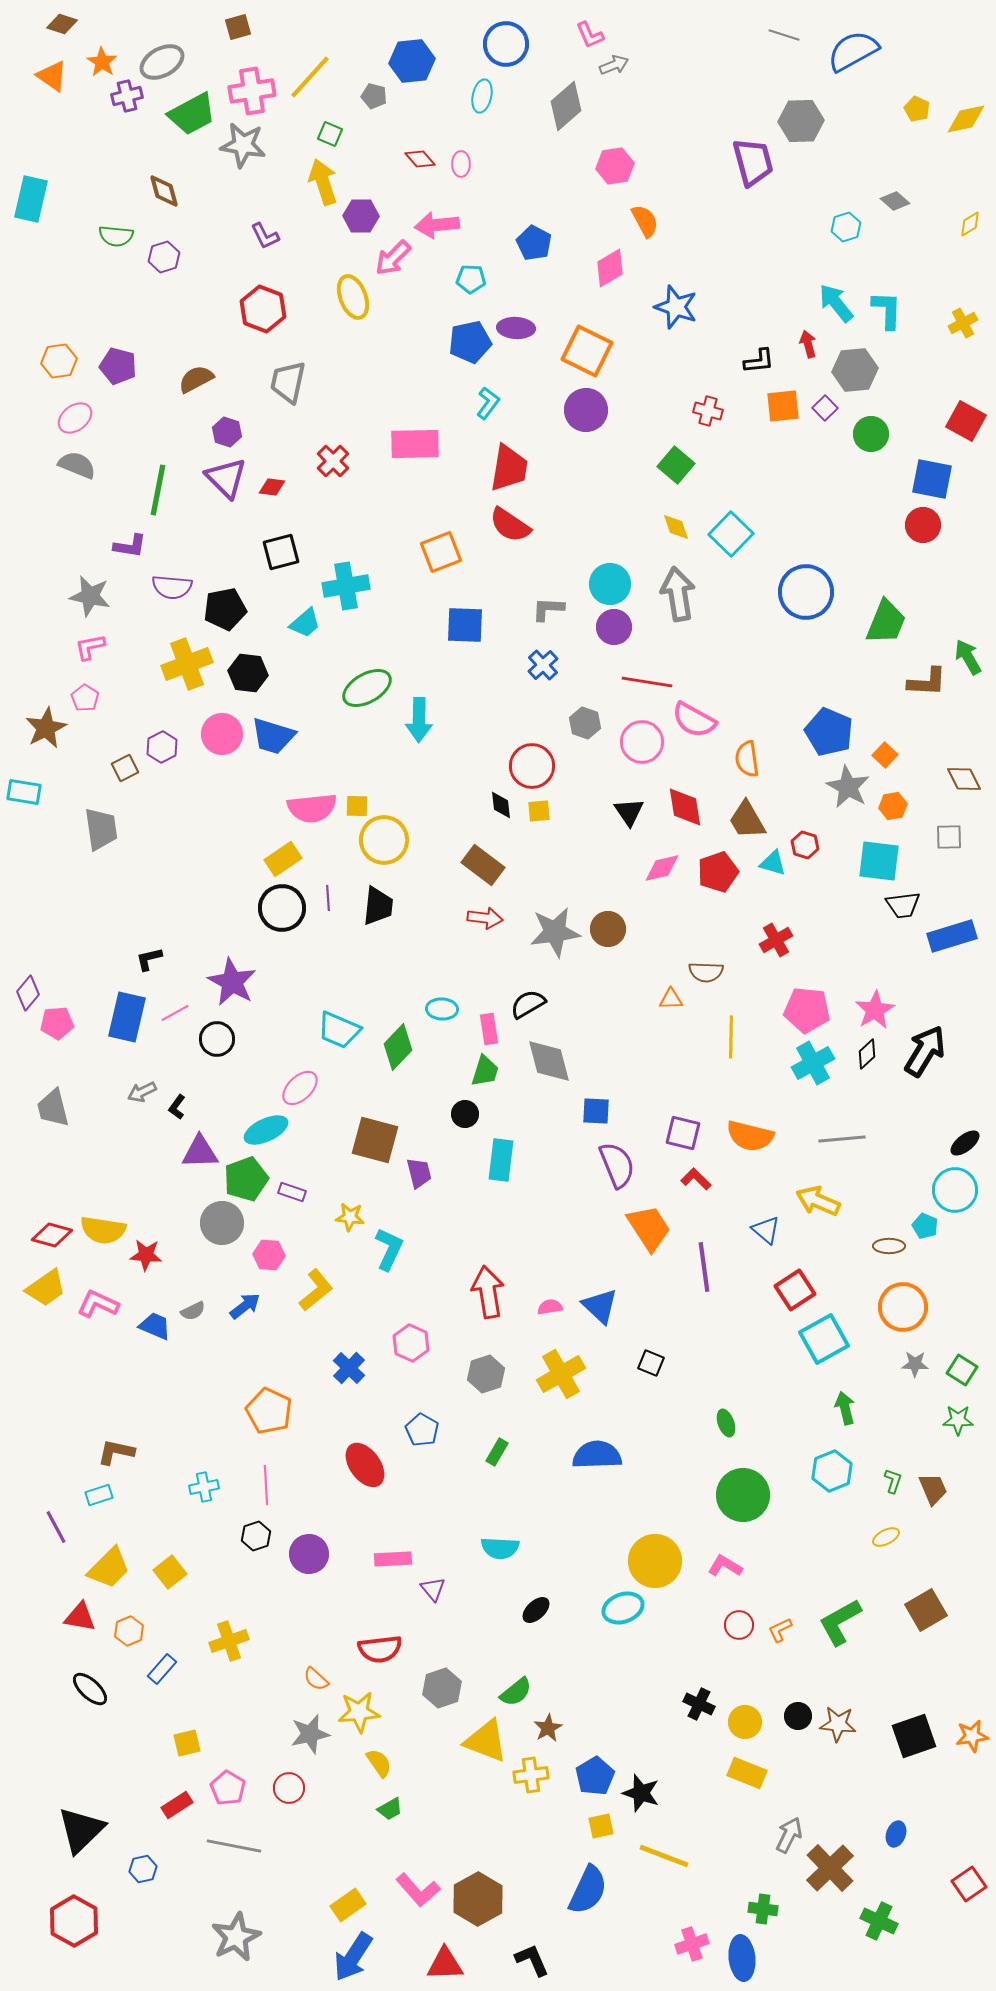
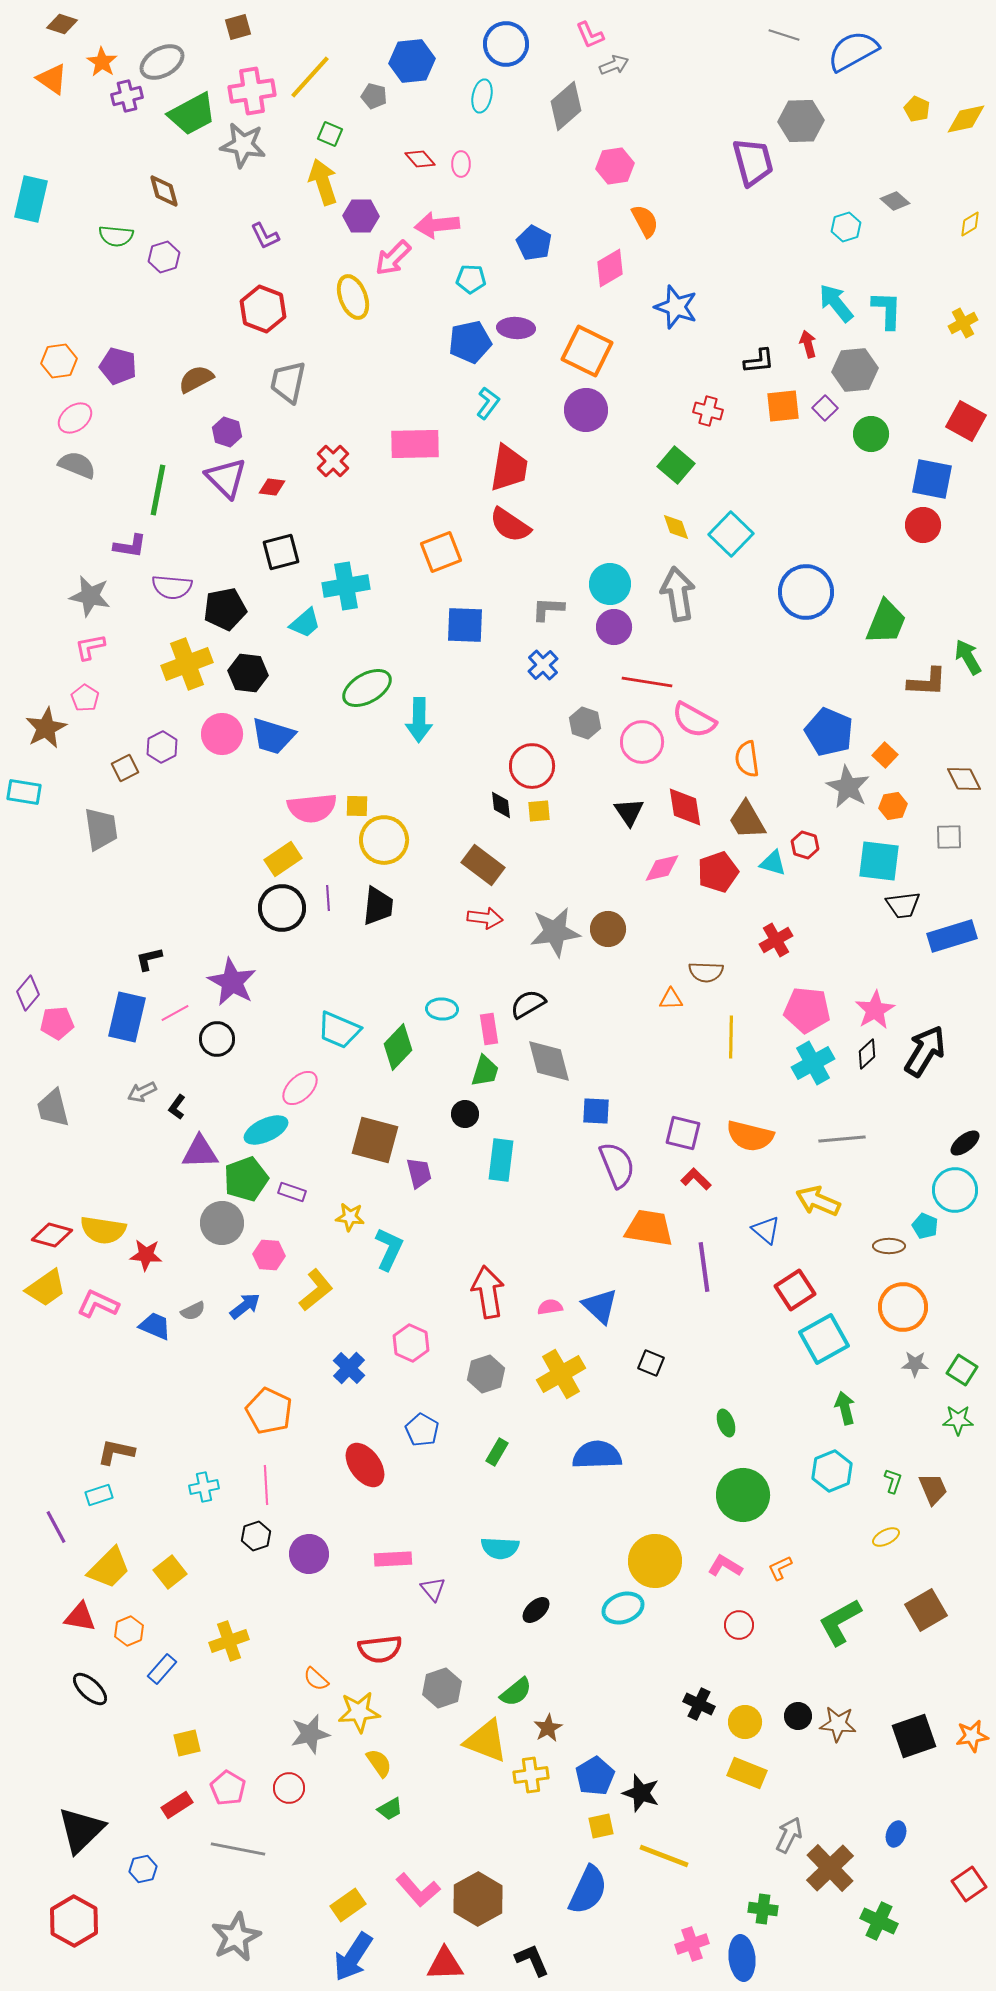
orange triangle at (52, 76): moved 3 px down
orange trapezoid at (649, 1228): rotated 48 degrees counterclockwise
orange L-shape at (780, 1630): moved 62 px up
gray line at (234, 1846): moved 4 px right, 3 px down
